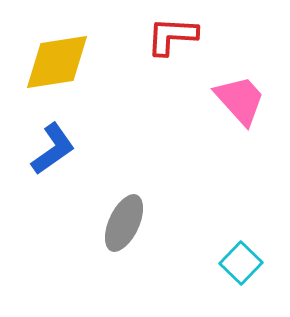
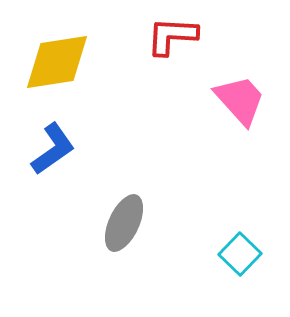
cyan square: moved 1 px left, 9 px up
